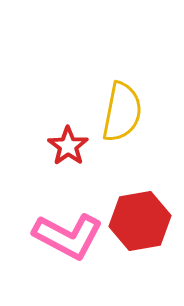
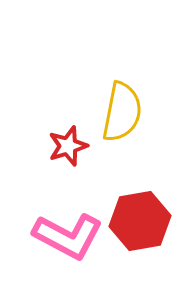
red star: rotated 18 degrees clockwise
